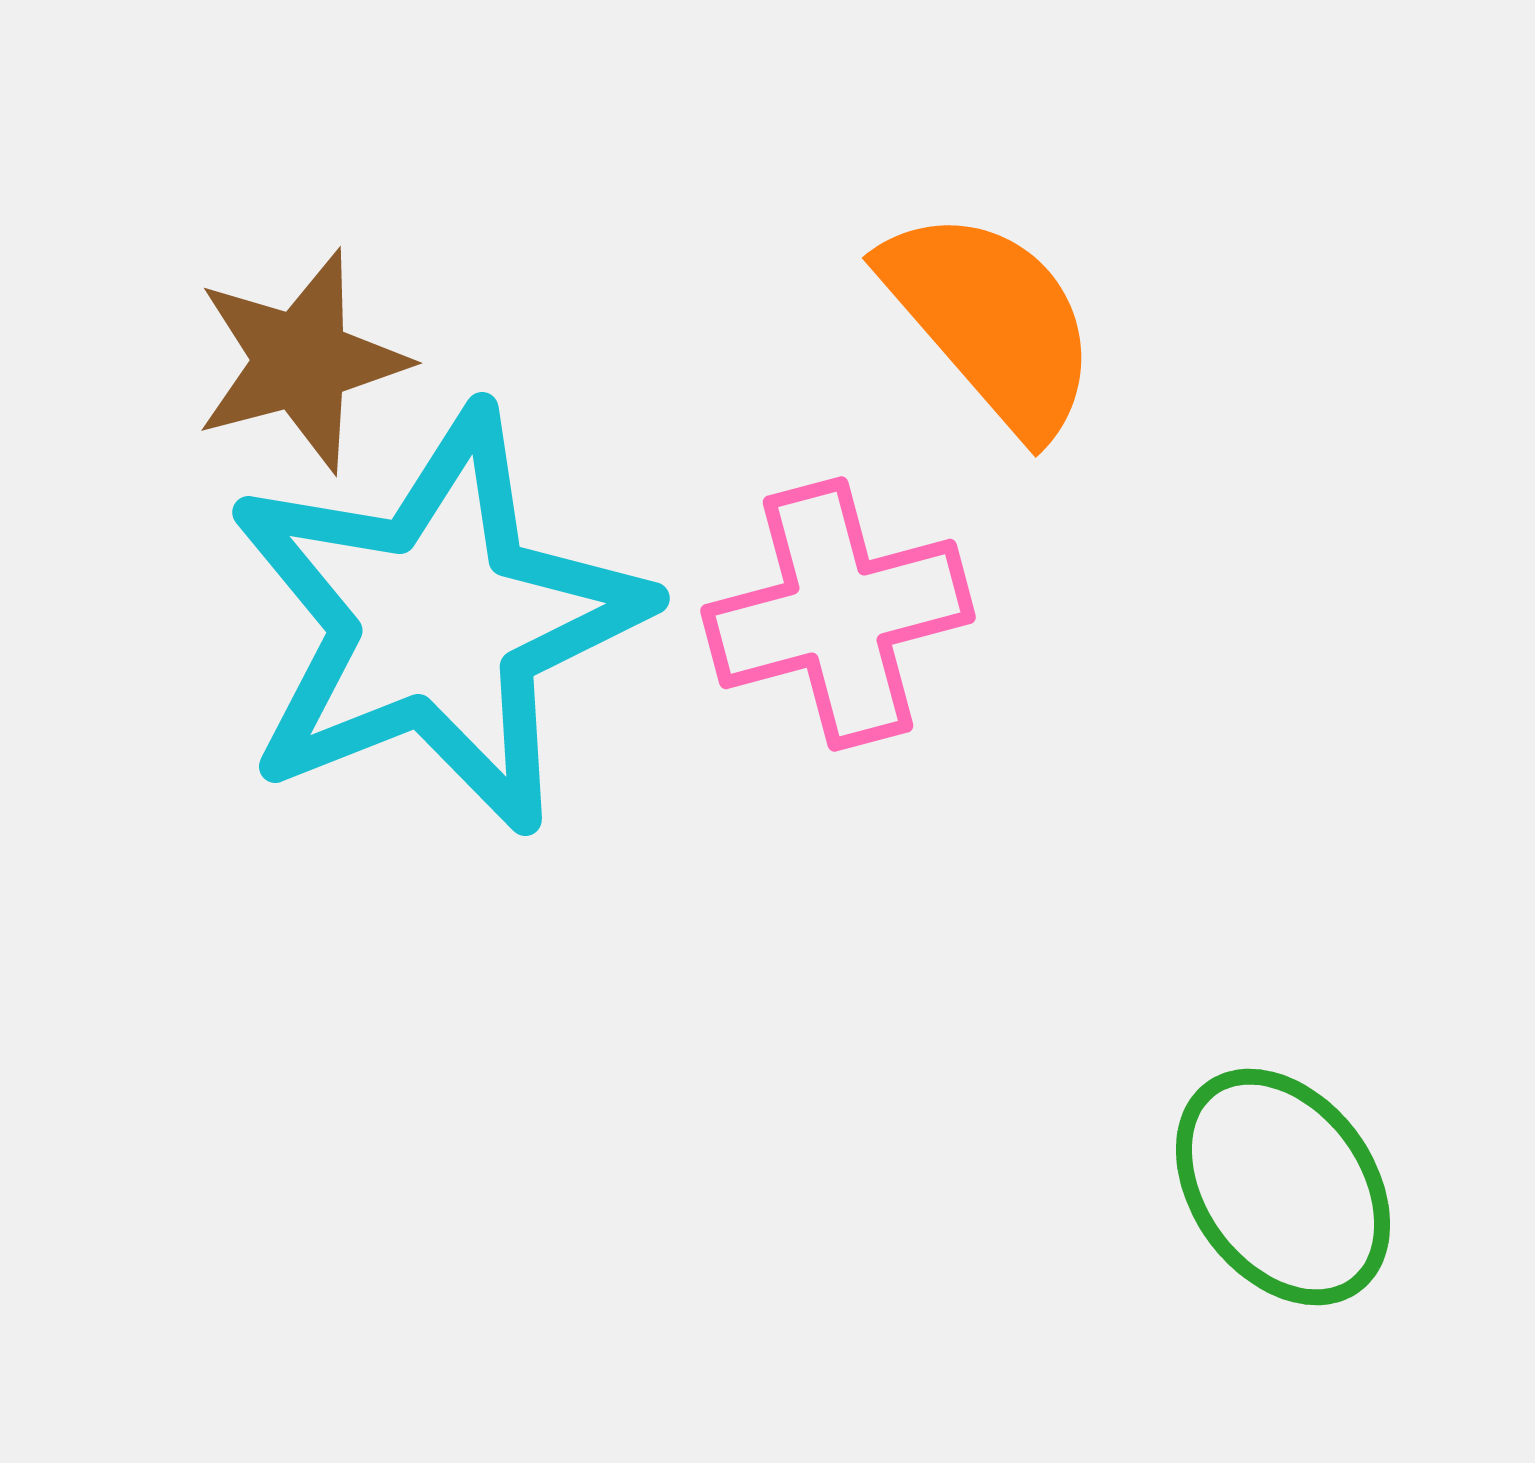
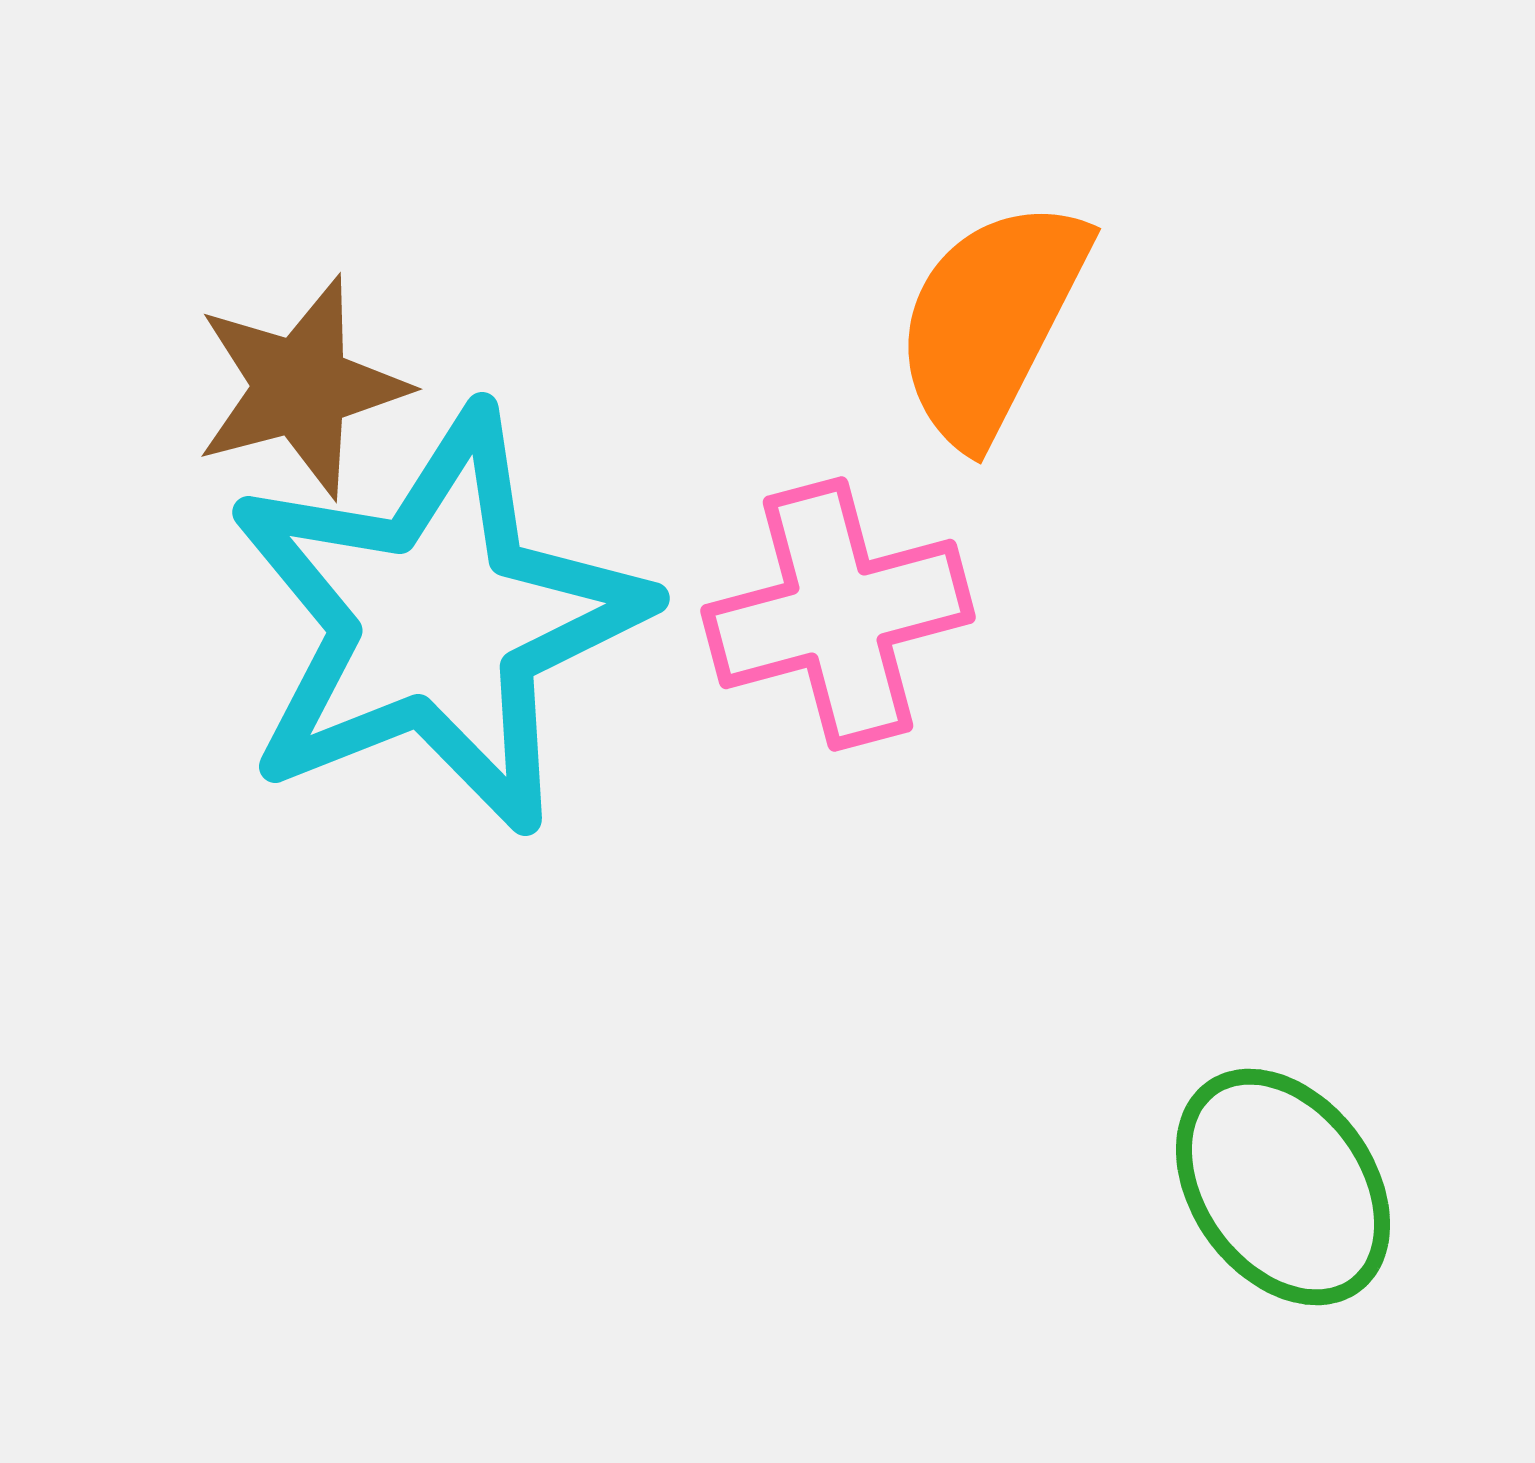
orange semicircle: rotated 112 degrees counterclockwise
brown star: moved 26 px down
